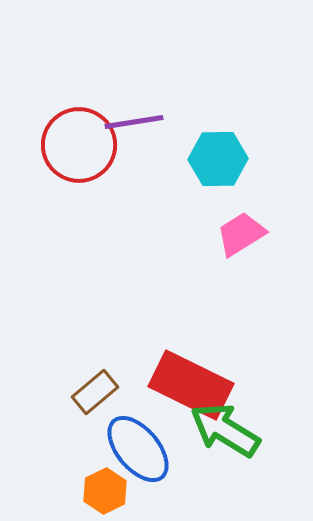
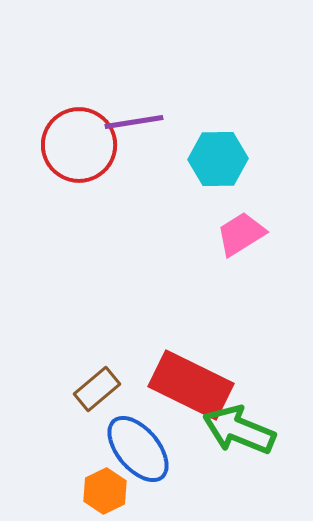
brown rectangle: moved 2 px right, 3 px up
green arrow: moved 14 px right; rotated 10 degrees counterclockwise
